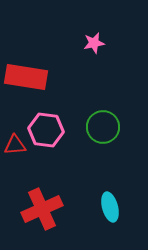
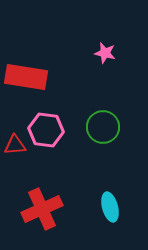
pink star: moved 11 px right, 10 px down; rotated 25 degrees clockwise
